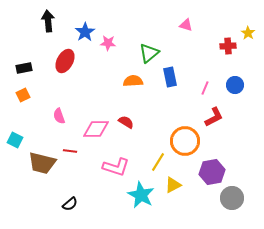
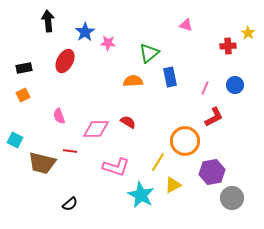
red semicircle: moved 2 px right
